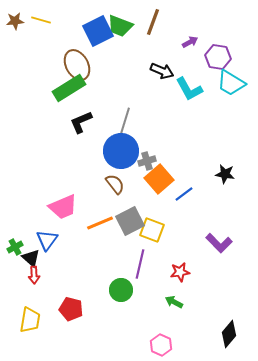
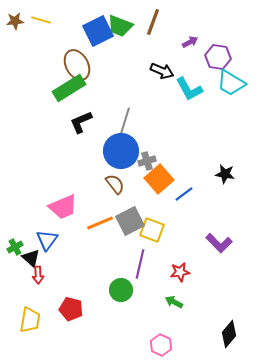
red arrow: moved 4 px right
